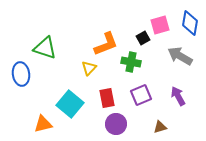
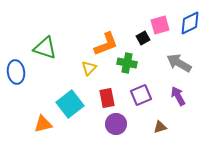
blue diamond: rotated 55 degrees clockwise
gray arrow: moved 1 px left, 7 px down
green cross: moved 4 px left, 1 px down
blue ellipse: moved 5 px left, 2 px up
cyan square: rotated 12 degrees clockwise
